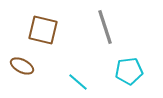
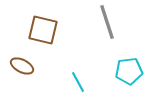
gray line: moved 2 px right, 5 px up
cyan line: rotated 20 degrees clockwise
